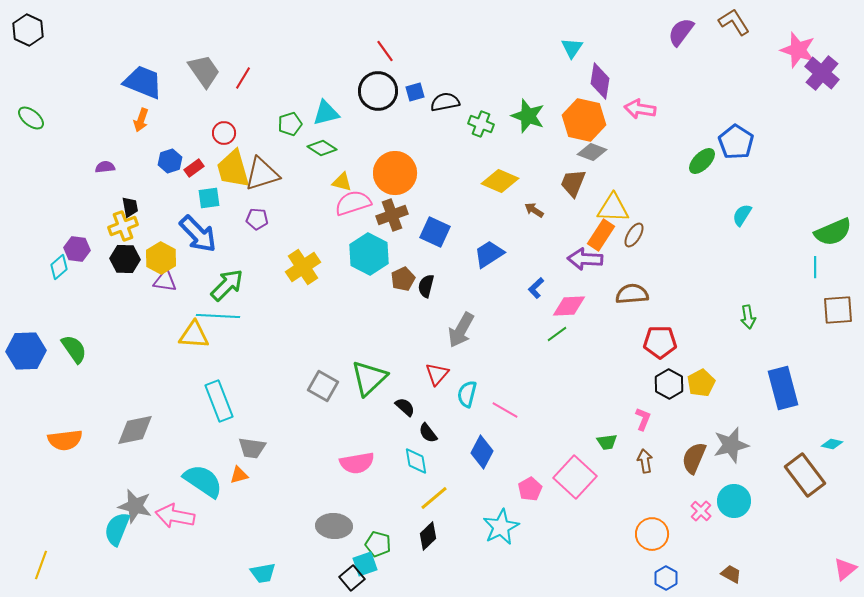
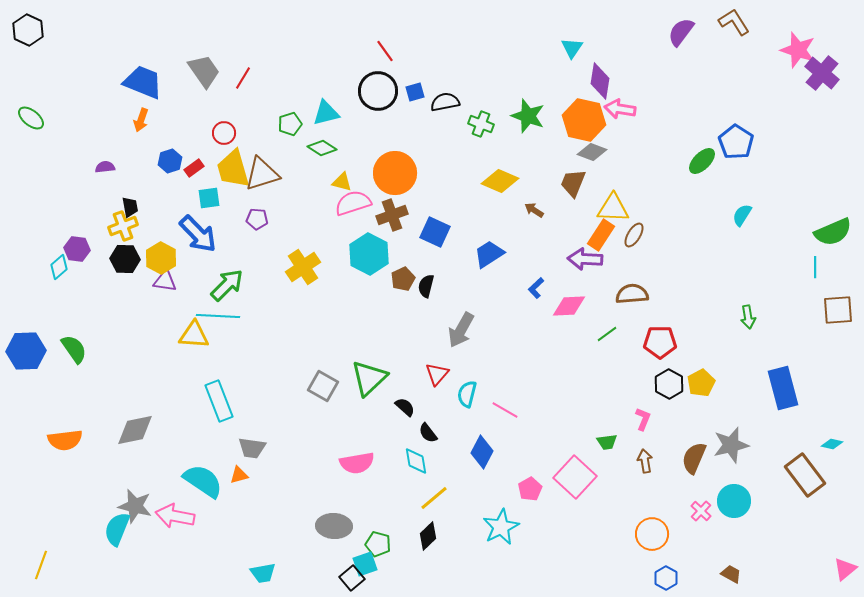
pink arrow at (640, 109): moved 20 px left
green line at (557, 334): moved 50 px right
